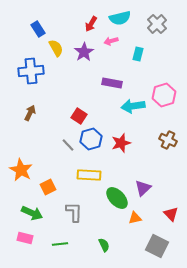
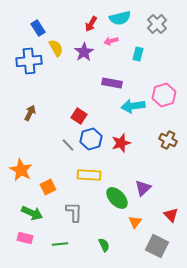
blue rectangle: moved 1 px up
blue cross: moved 2 px left, 10 px up
red triangle: moved 1 px down
orange triangle: moved 4 px down; rotated 40 degrees counterclockwise
